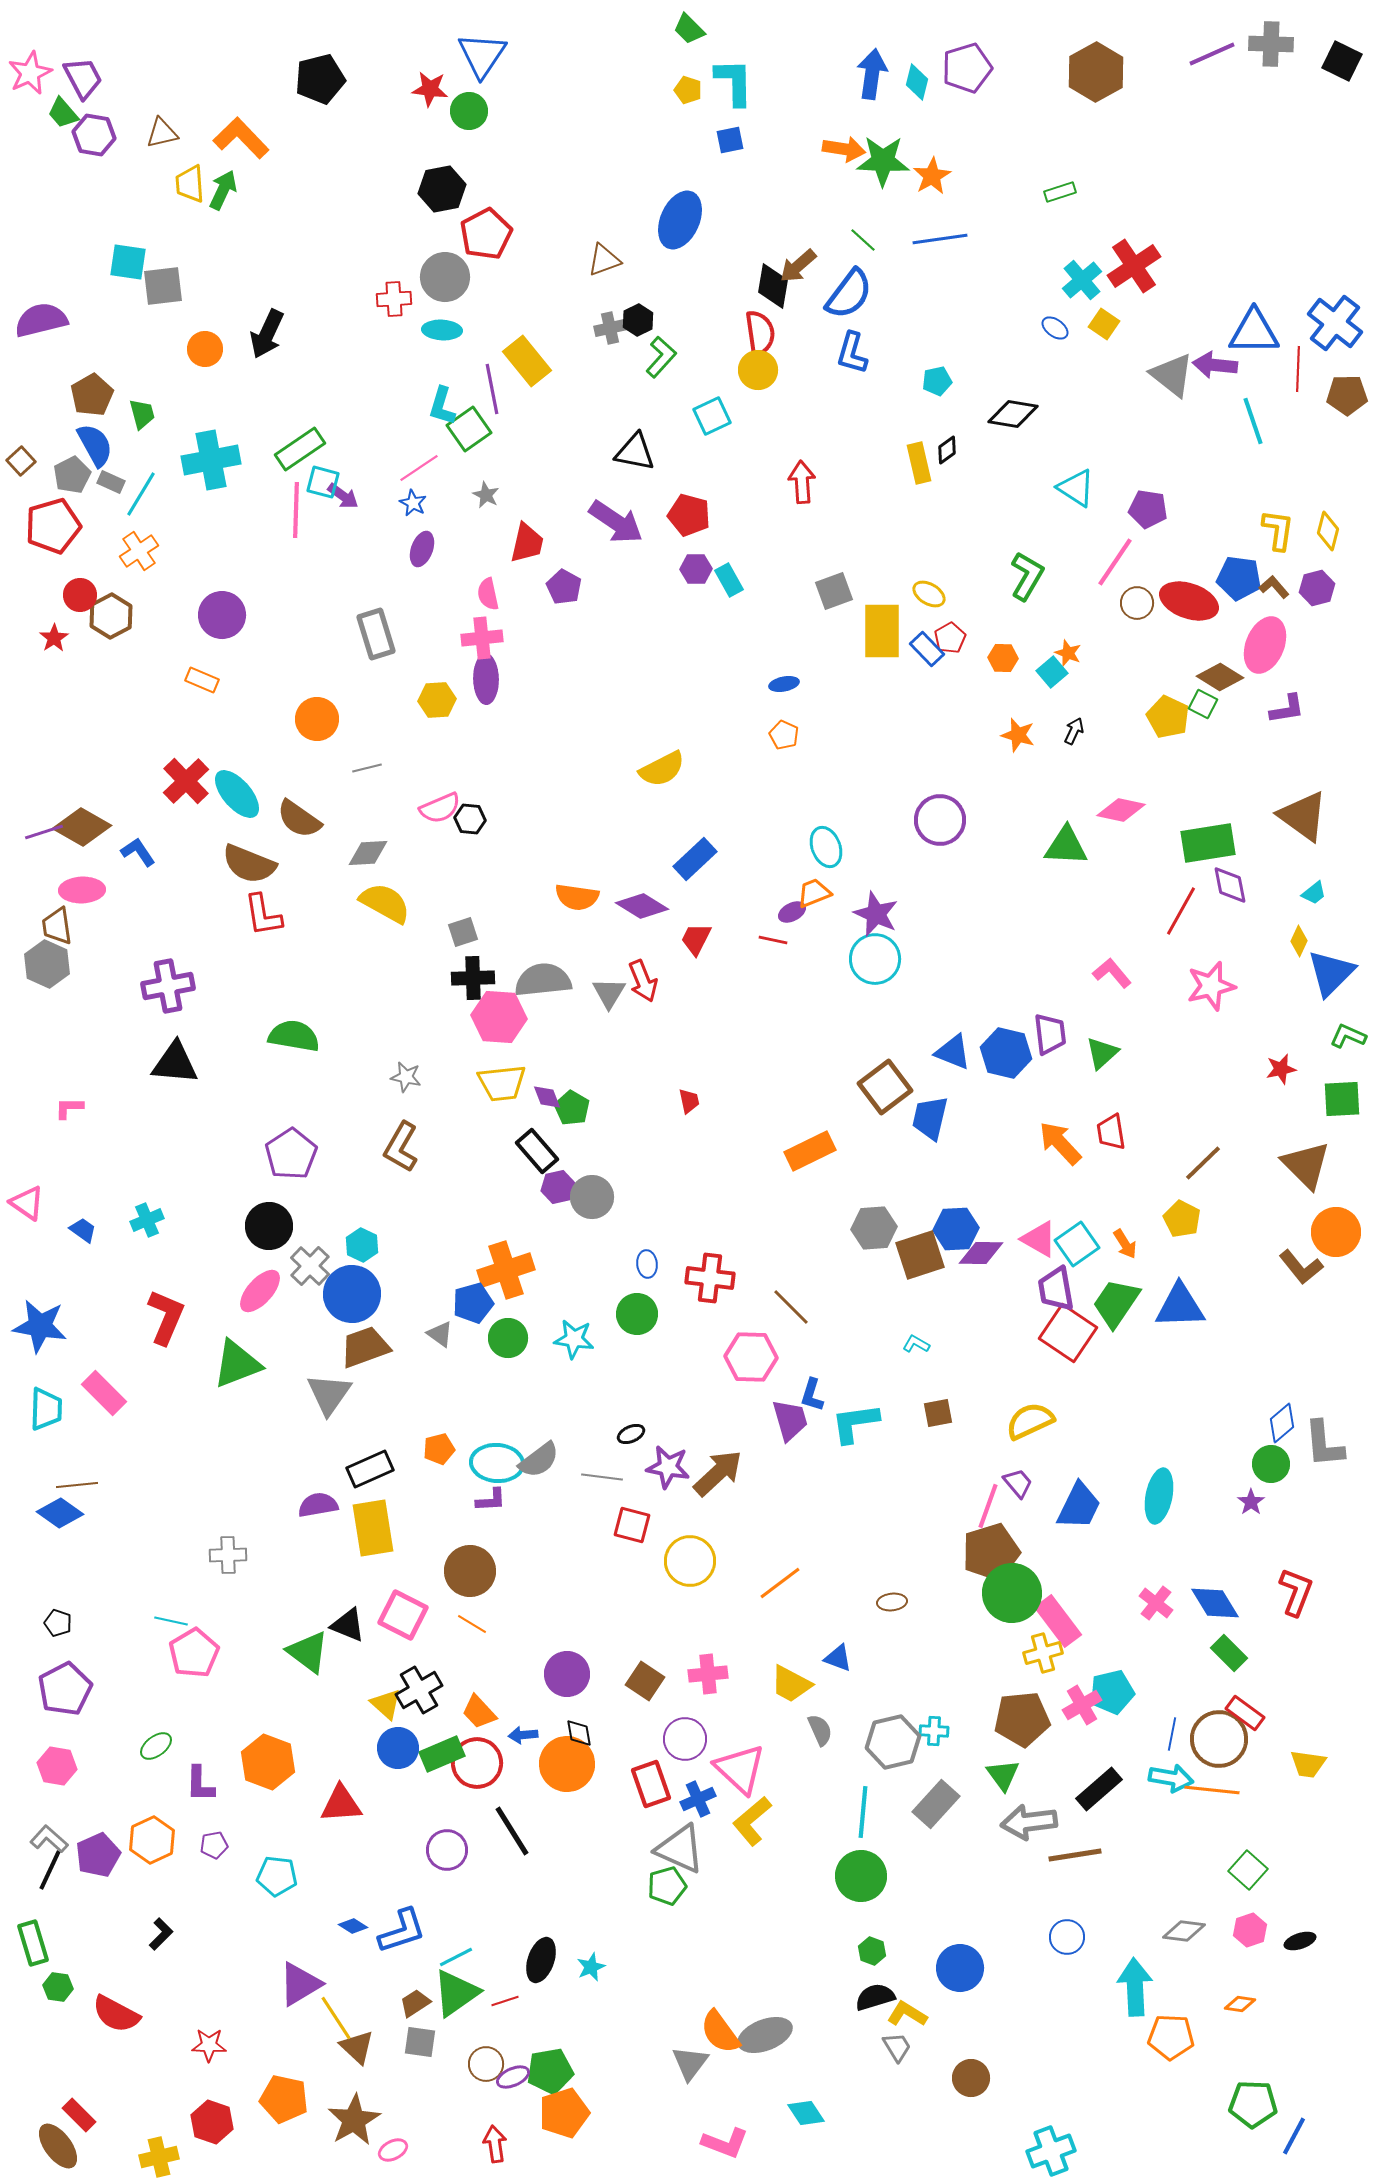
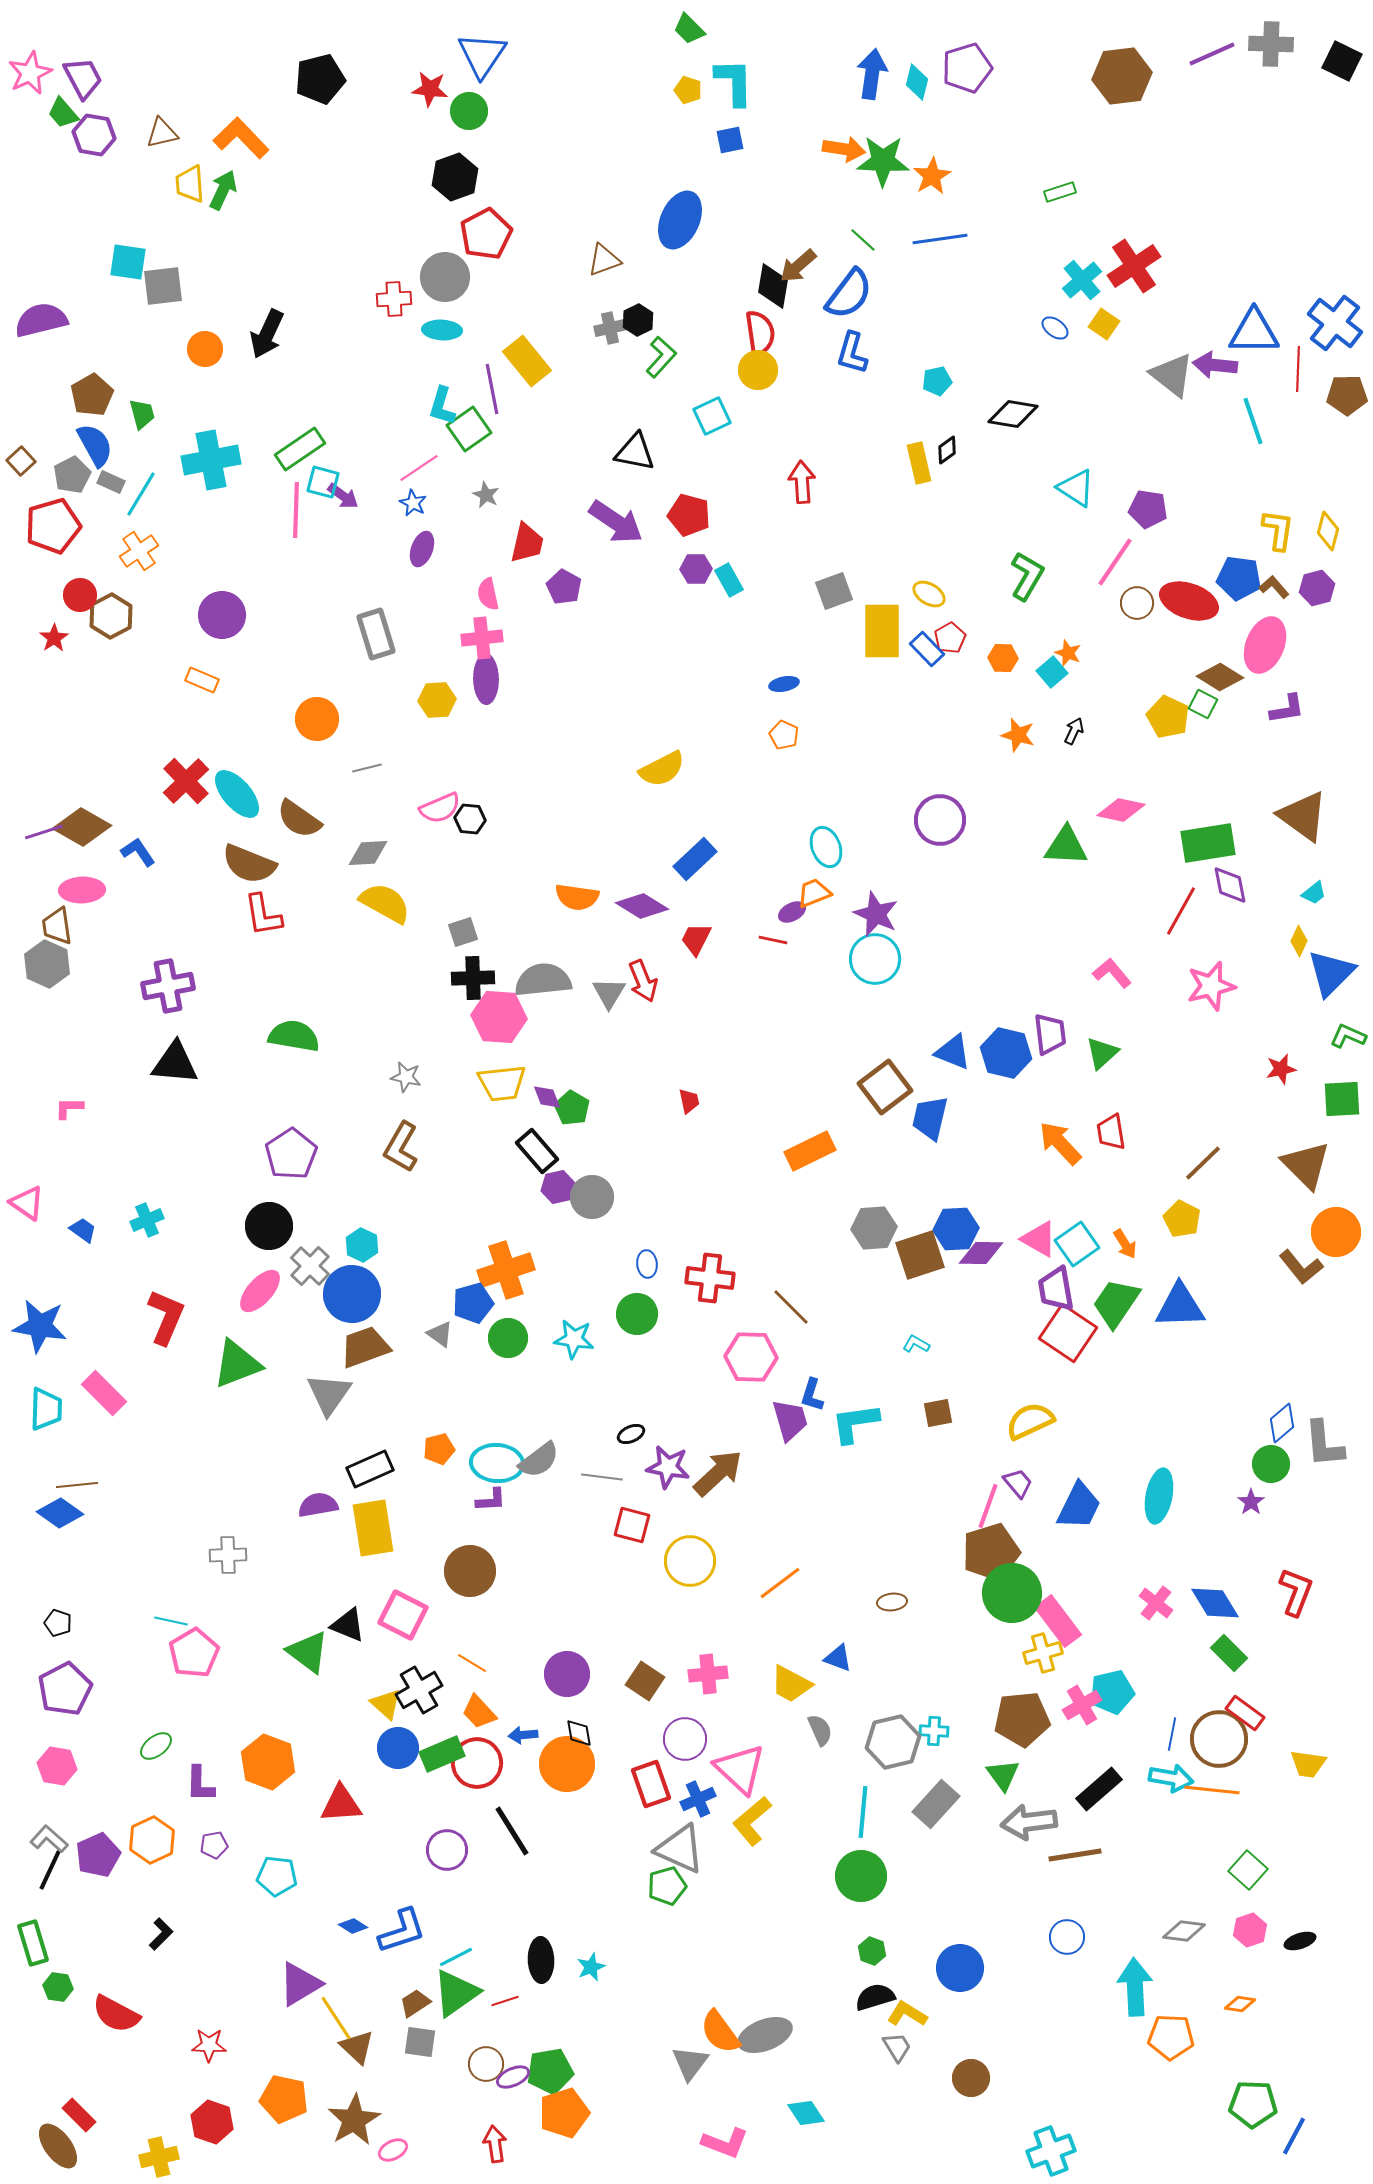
brown hexagon at (1096, 72): moved 26 px right, 4 px down; rotated 22 degrees clockwise
black hexagon at (442, 189): moved 13 px right, 12 px up; rotated 9 degrees counterclockwise
orange line at (472, 1624): moved 39 px down
black ellipse at (541, 1960): rotated 21 degrees counterclockwise
